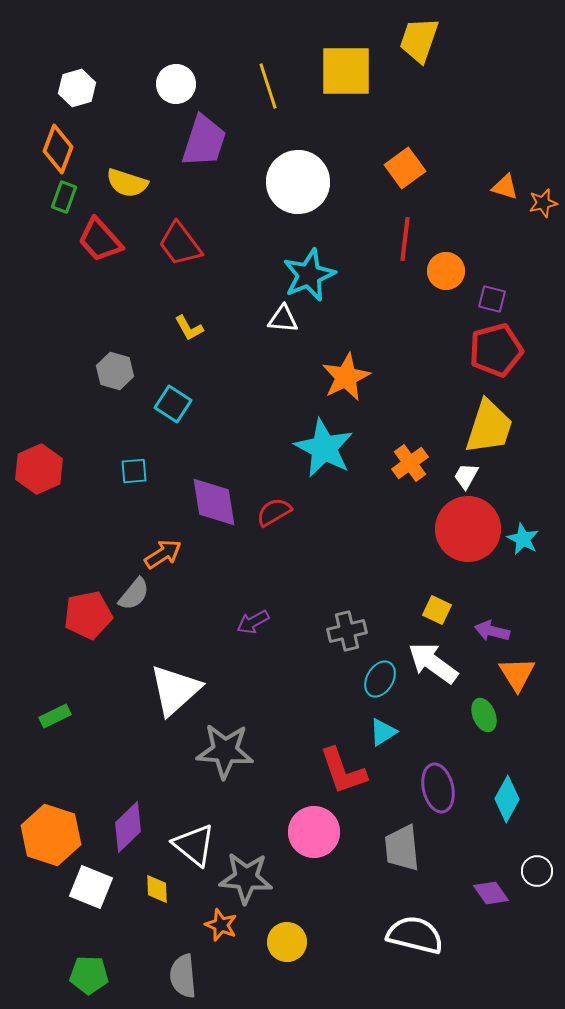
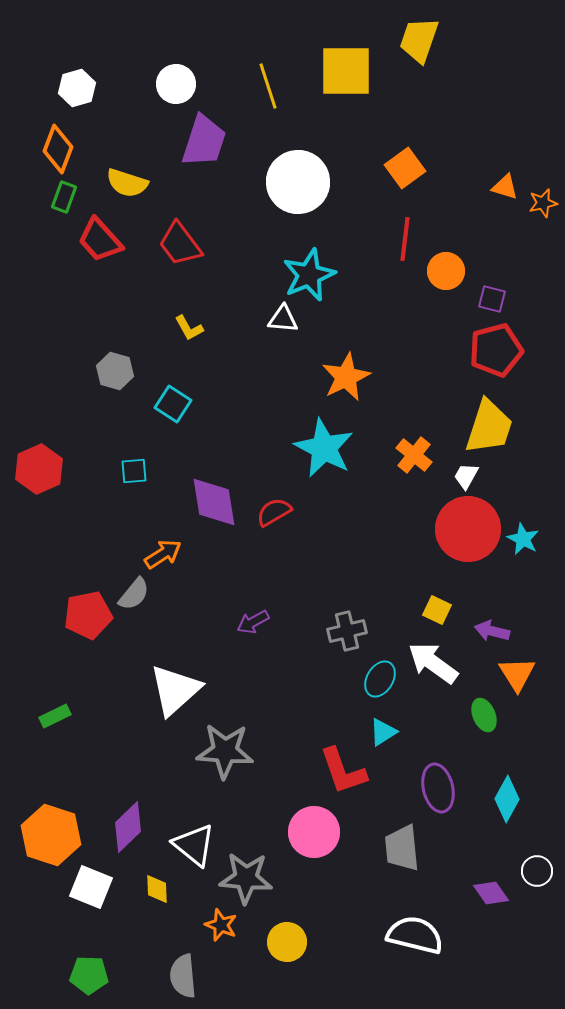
orange cross at (410, 463): moved 4 px right, 8 px up; rotated 15 degrees counterclockwise
